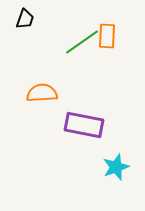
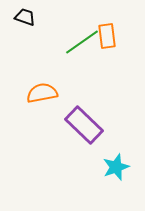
black trapezoid: moved 2 px up; rotated 90 degrees counterclockwise
orange rectangle: rotated 10 degrees counterclockwise
orange semicircle: rotated 8 degrees counterclockwise
purple rectangle: rotated 33 degrees clockwise
